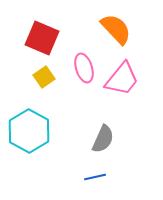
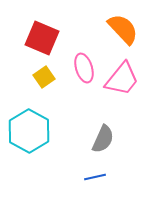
orange semicircle: moved 7 px right
